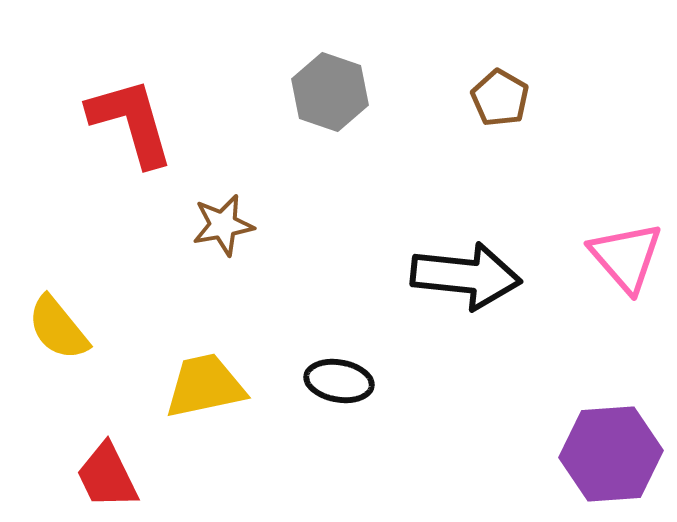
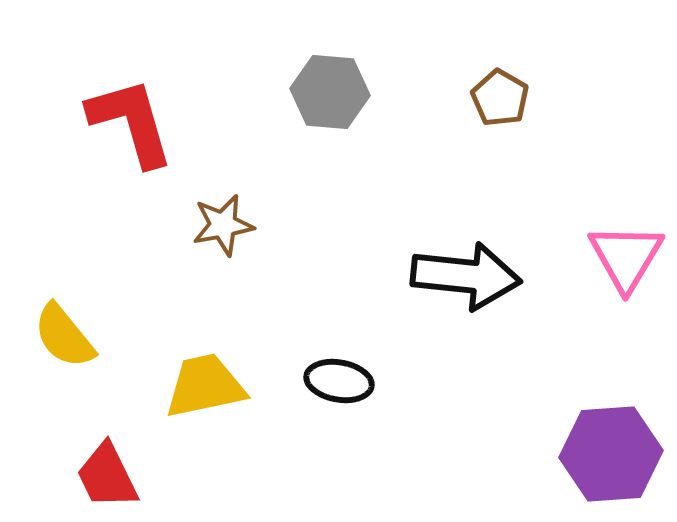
gray hexagon: rotated 14 degrees counterclockwise
pink triangle: rotated 12 degrees clockwise
yellow semicircle: moved 6 px right, 8 px down
